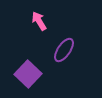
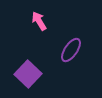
purple ellipse: moved 7 px right
